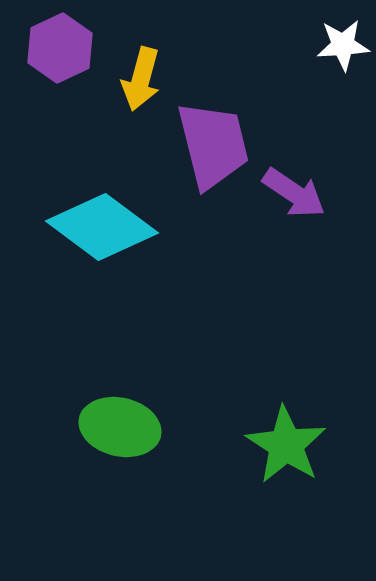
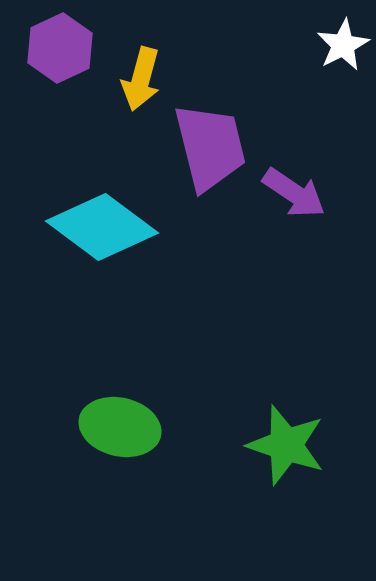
white star: rotated 24 degrees counterclockwise
purple trapezoid: moved 3 px left, 2 px down
green star: rotated 14 degrees counterclockwise
